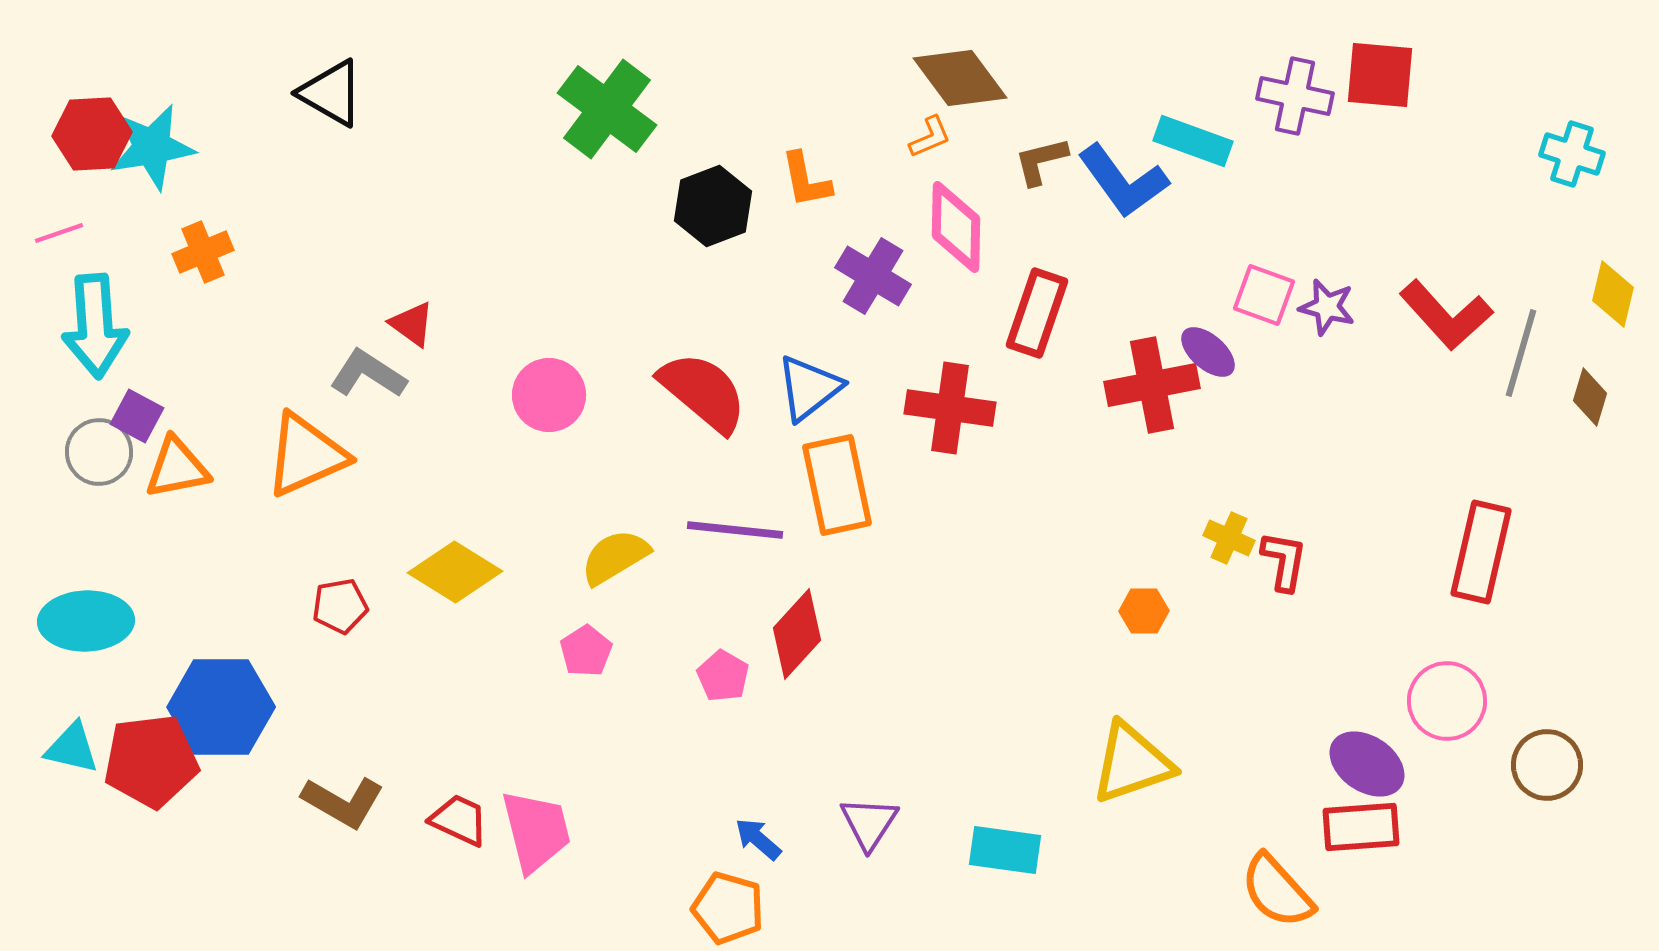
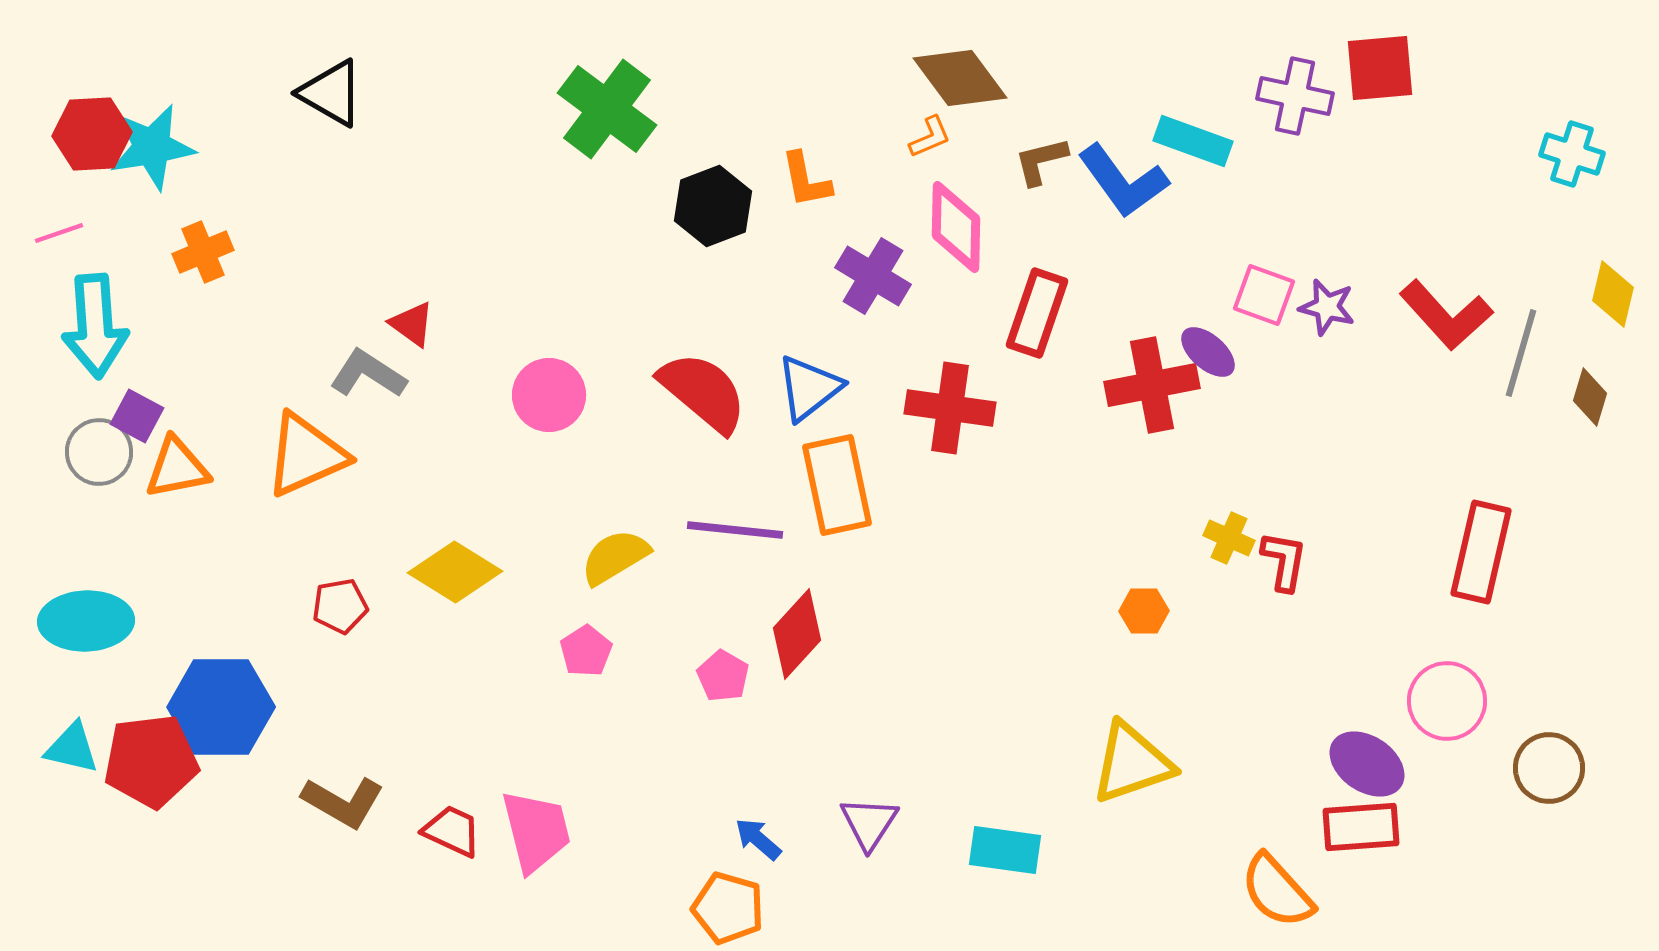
red square at (1380, 75): moved 7 px up; rotated 10 degrees counterclockwise
brown circle at (1547, 765): moved 2 px right, 3 px down
red trapezoid at (459, 820): moved 7 px left, 11 px down
